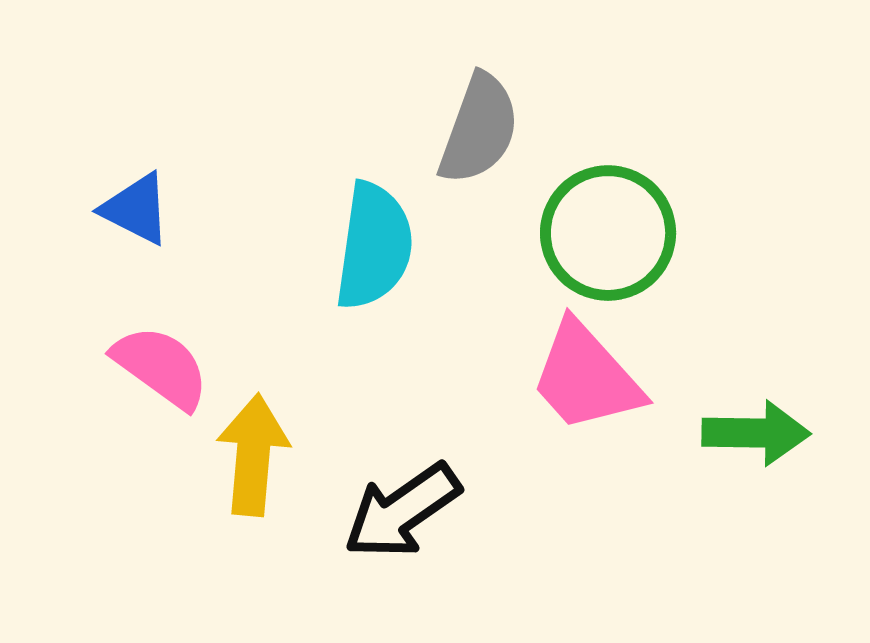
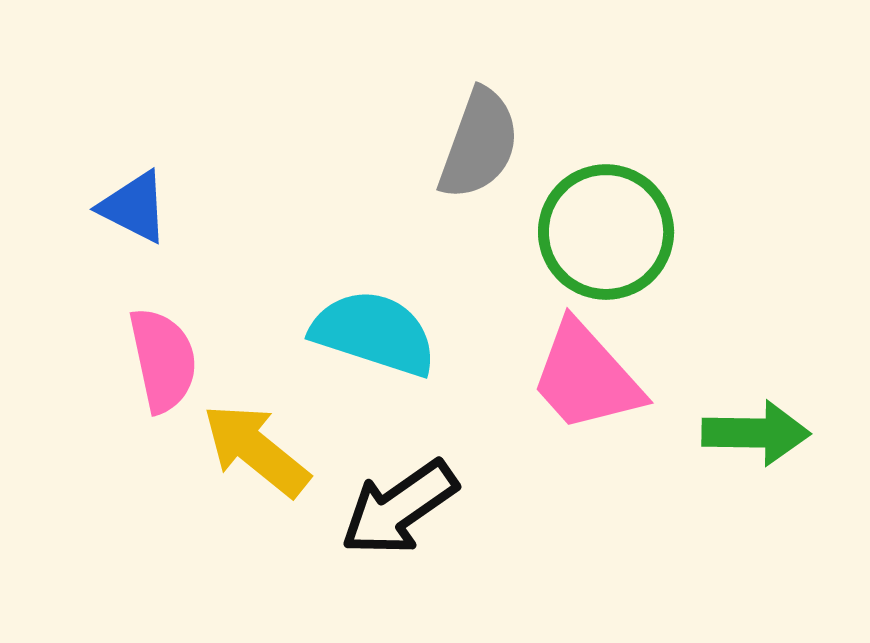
gray semicircle: moved 15 px down
blue triangle: moved 2 px left, 2 px up
green circle: moved 2 px left, 1 px up
cyan semicircle: moved 87 px down; rotated 80 degrees counterclockwise
pink semicircle: moved 2 px right, 7 px up; rotated 42 degrees clockwise
yellow arrow: moved 3 px right, 5 px up; rotated 56 degrees counterclockwise
black arrow: moved 3 px left, 3 px up
